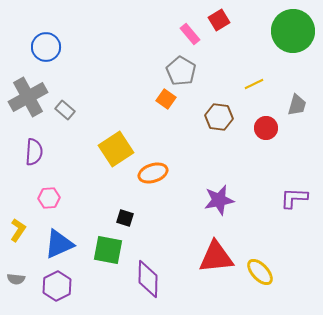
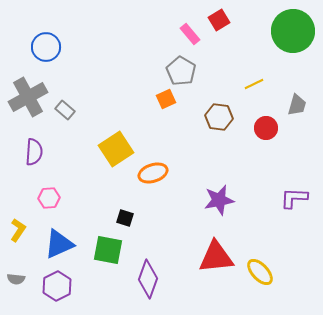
orange square: rotated 30 degrees clockwise
purple diamond: rotated 18 degrees clockwise
